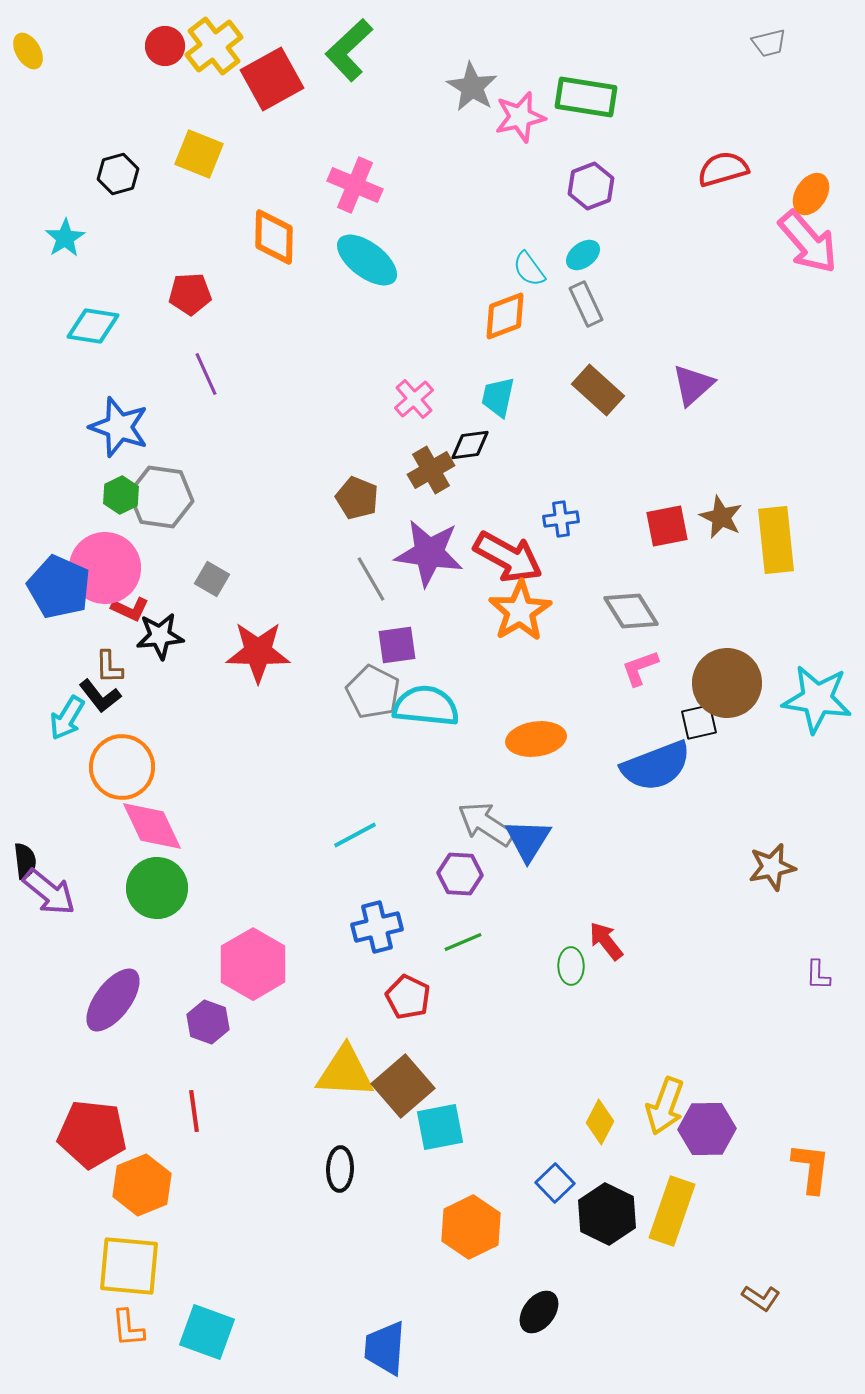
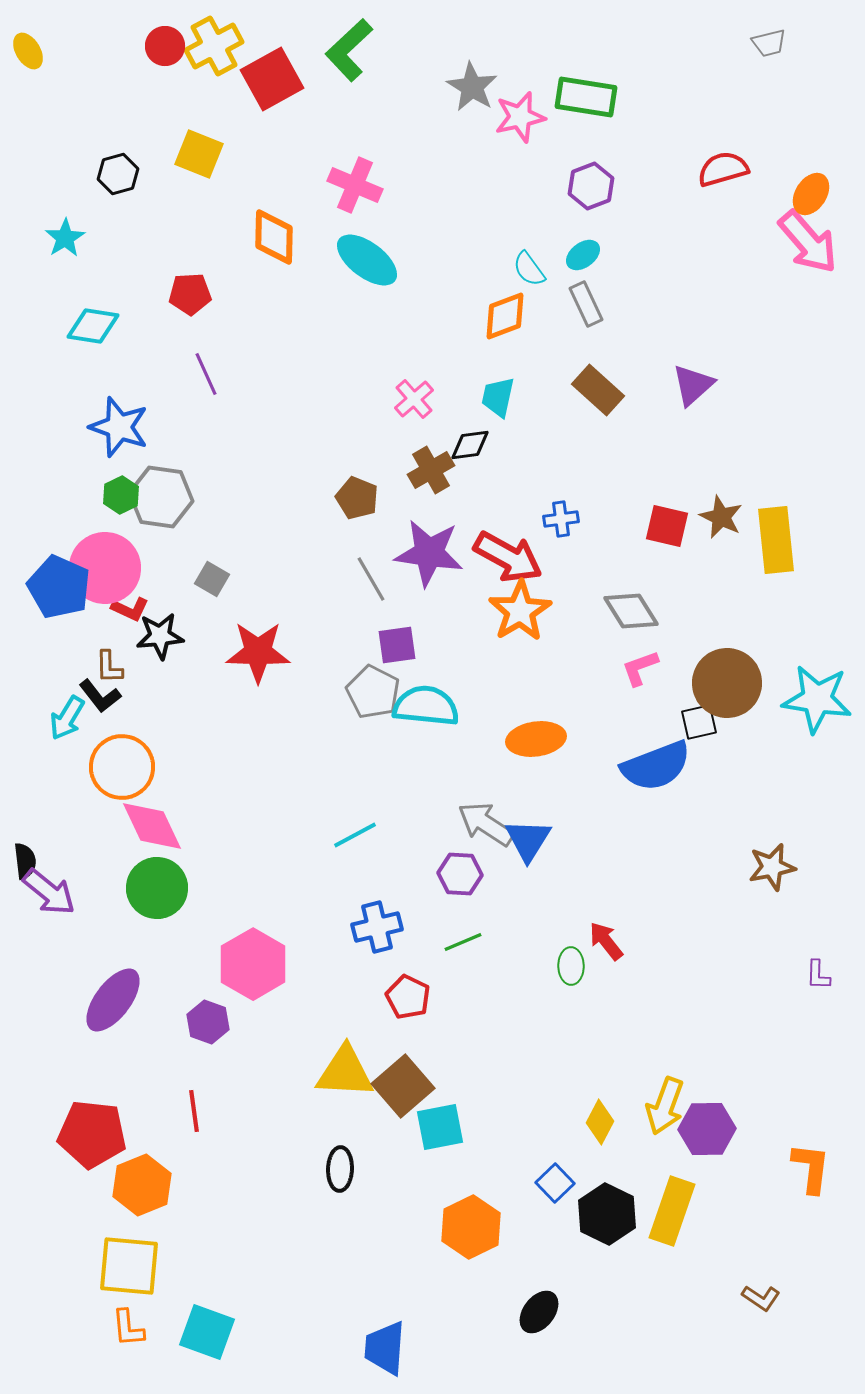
yellow cross at (214, 46): rotated 10 degrees clockwise
red square at (667, 526): rotated 24 degrees clockwise
